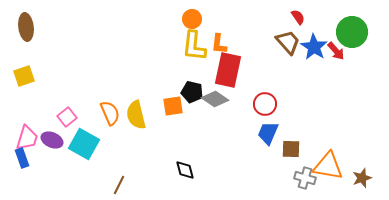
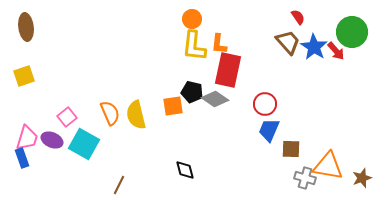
blue trapezoid: moved 1 px right, 3 px up
